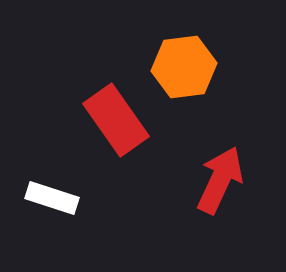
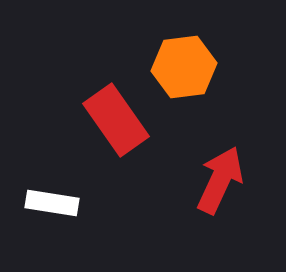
white rectangle: moved 5 px down; rotated 9 degrees counterclockwise
